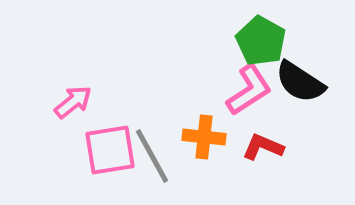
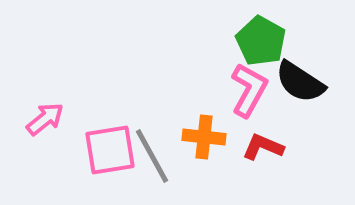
pink L-shape: rotated 28 degrees counterclockwise
pink arrow: moved 28 px left, 17 px down
